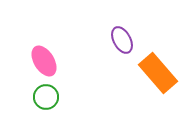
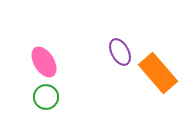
purple ellipse: moved 2 px left, 12 px down
pink ellipse: moved 1 px down
